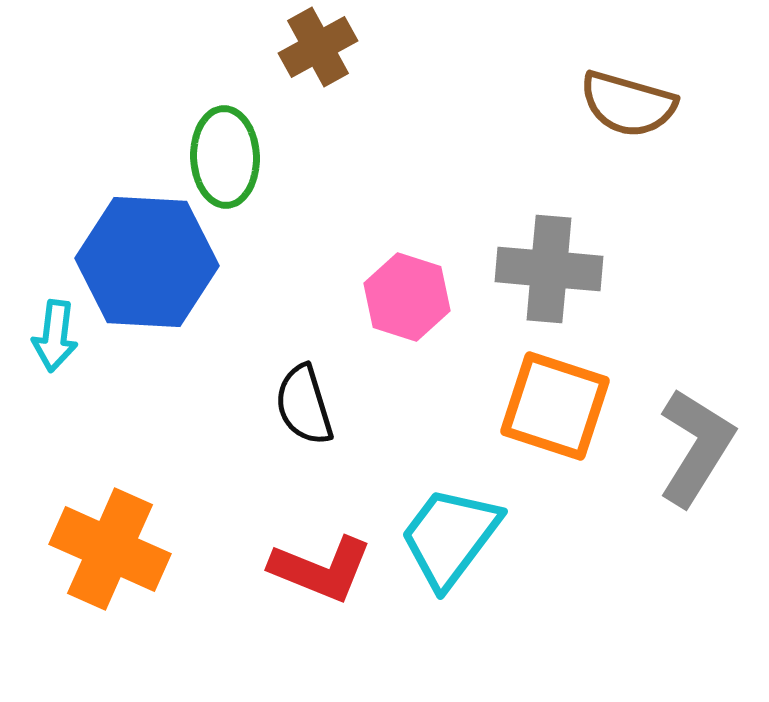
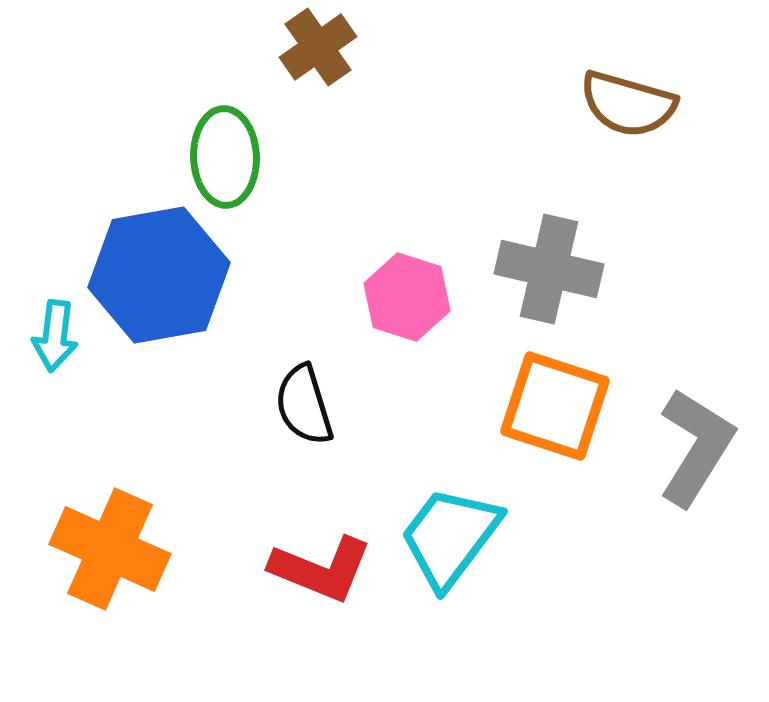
brown cross: rotated 6 degrees counterclockwise
blue hexagon: moved 12 px right, 13 px down; rotated 13 degrees counterclockwise
gray cross: rotated 8 degrees clockwise
